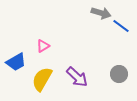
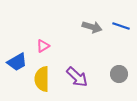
gray arrow: moved 9 px left, 14 px down
blue line: rotated 18 degrees counterclockwise
blue trapezoid: moved 1 px right
yellow semicircle: rotated 30 degrees counterclockwise
